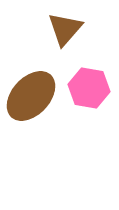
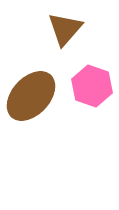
pink hexagon: moved 3 px right, 2 px up; rotated 9 degrees clockwise
